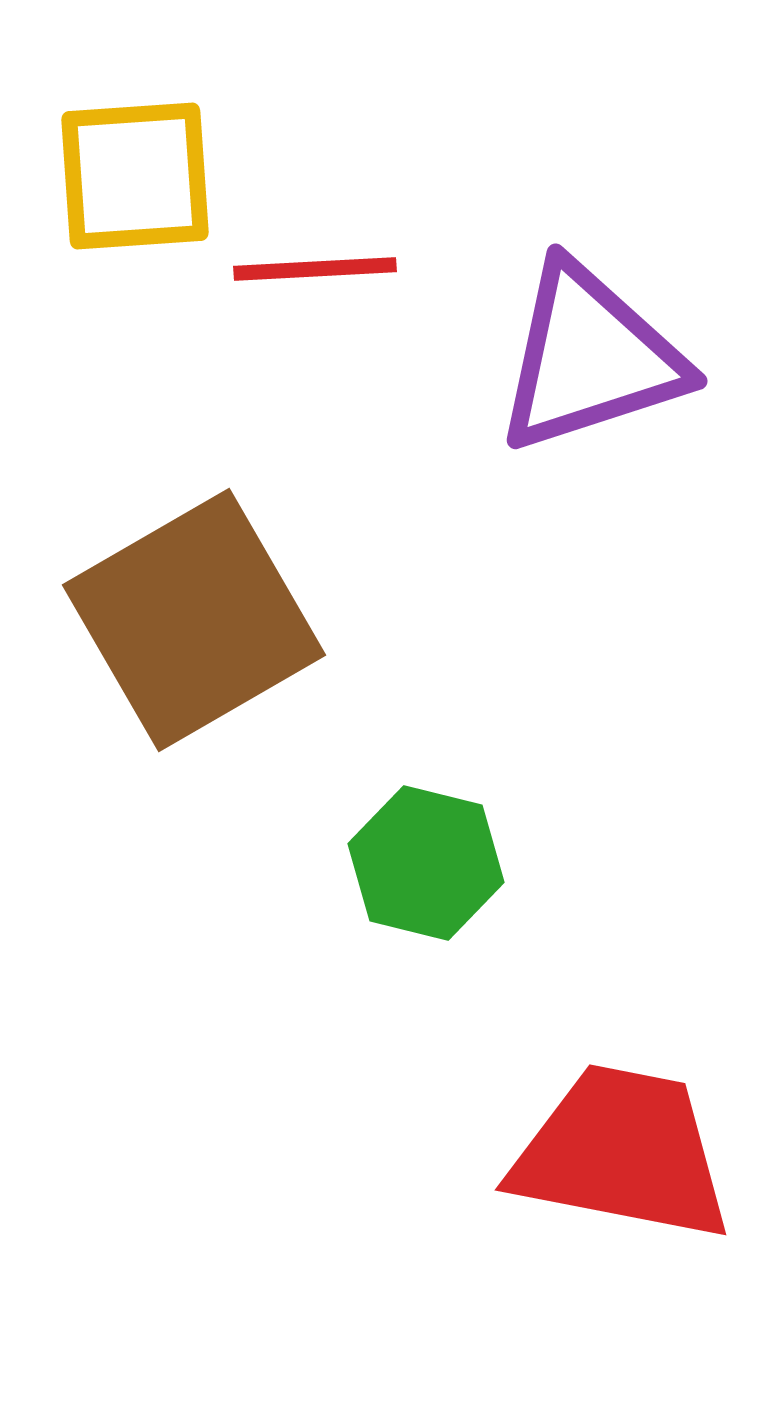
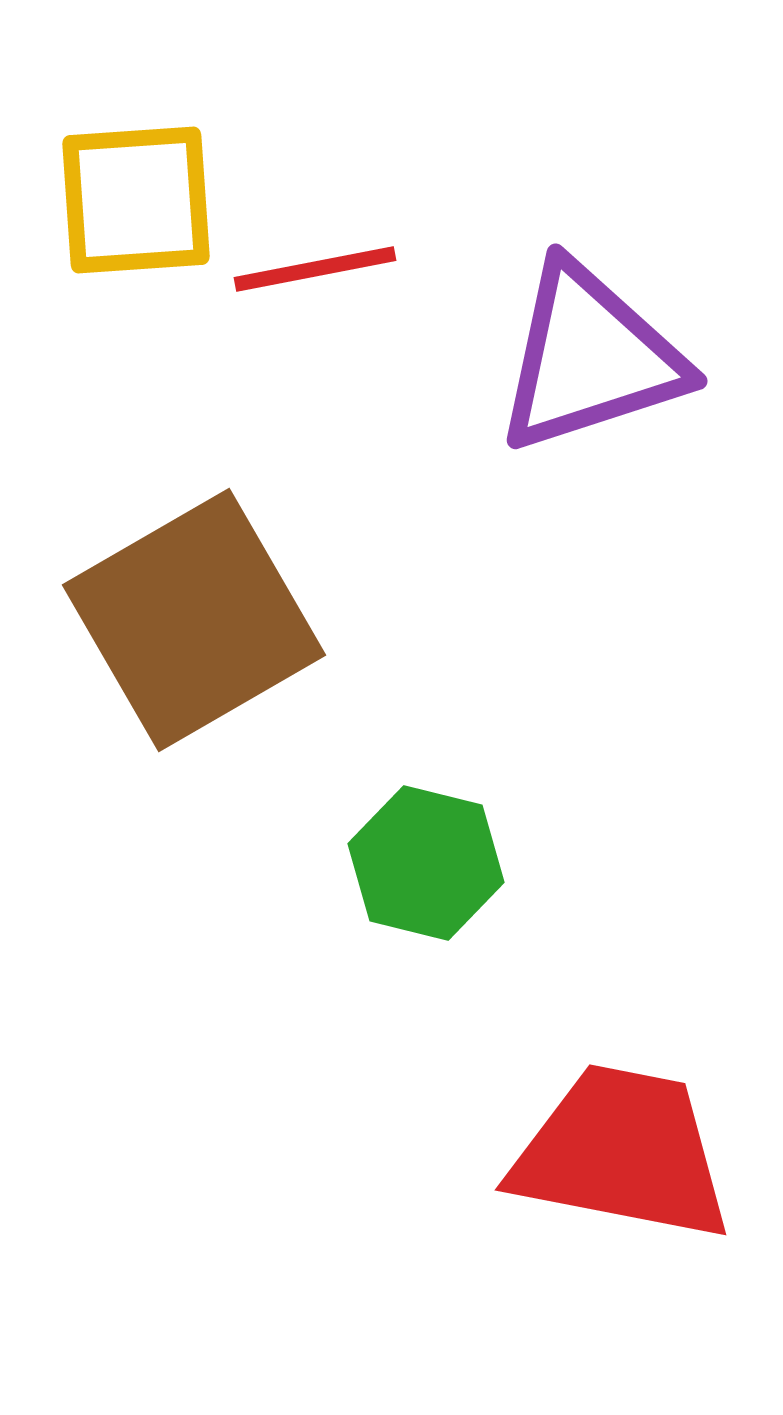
yellow square: moved 1 px right, 24 px down
red line: rotated 8 degrees counterclockwise
